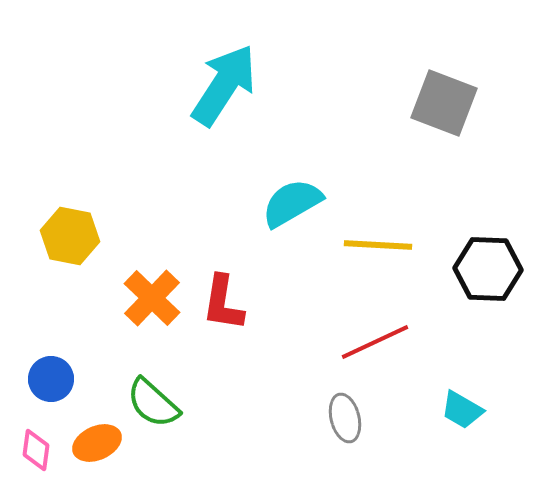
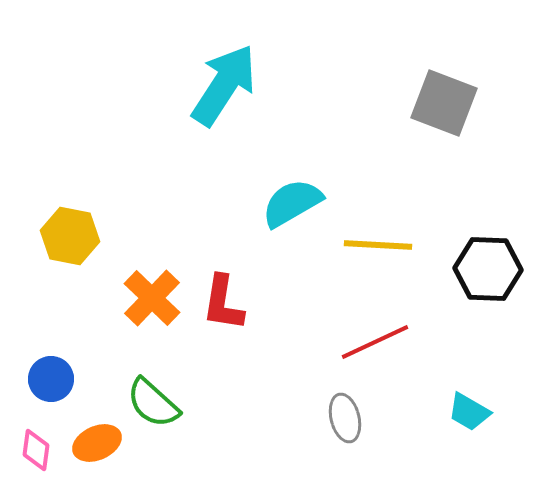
cyan trapezoid: moved 7 px right, 2 px down
